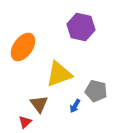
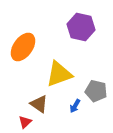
brown triangle: rotated 18 degrees counterclockwise
